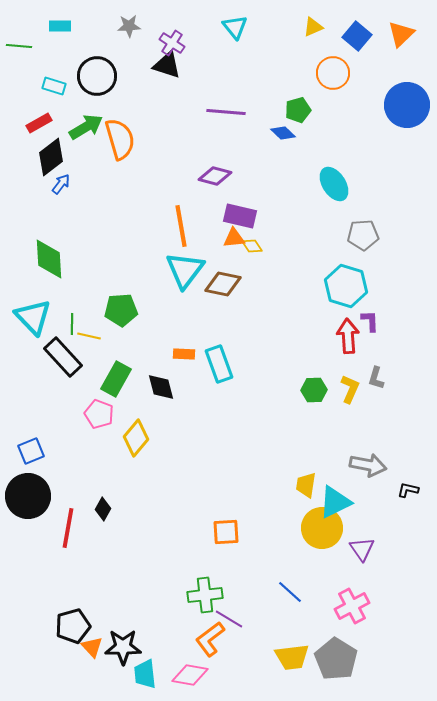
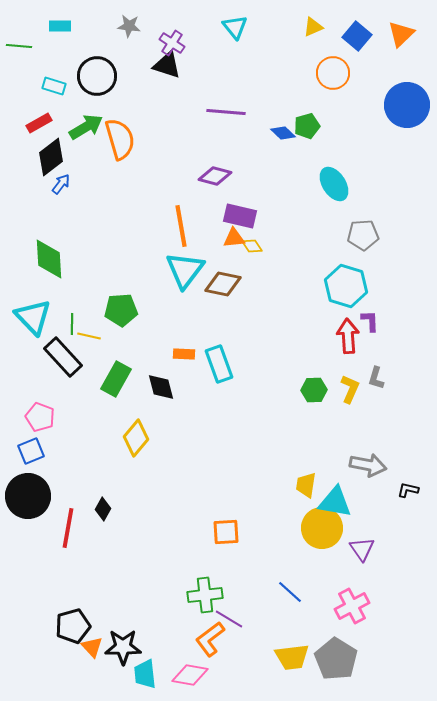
gray star at (129, 26): rotated 10 degrees clockwise
green pentagon at (298, 110): moved 9 px right, 16 px down
pink pentagon at (99, 414): moved 59 px left, 3 px down
cyan triangle at (335, 502): rotated 36 degrees clockwise
